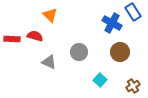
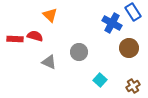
red rectangle: moved 3 px right
brown circle: moved 9 px right, 4 px up
